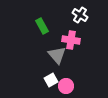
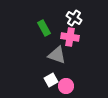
white cross: moved 6 px left, 3 px down
green rectangle: moved 2 px right, 2 px down
pink cross: moved 1 px left, 3 px up
gray triangle: rotated 30 degrees counterclockwise
